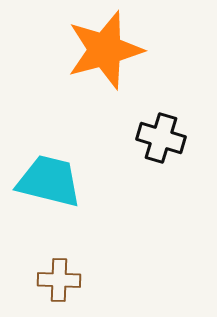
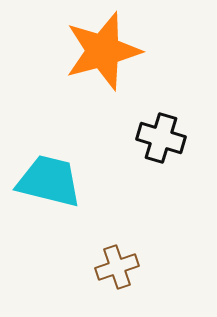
orange star: moved 2 px left, 1 px down
brown cross: moved 58 px right, 13 px up; rotated 21 degrees counterclockwise
